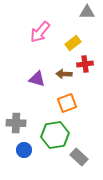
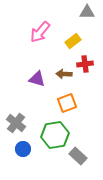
yellow rectangle: moved 2 px up
gray cross: rotated 36 degrees clockwise
blue circle: moved 1 px left, 1 px up
gray rectangle: moved 1 px left, 1 px up
